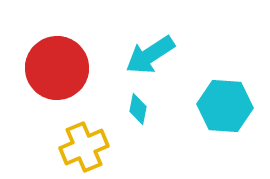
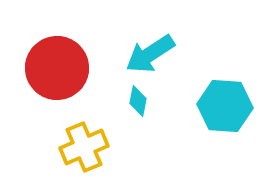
cyan arrow: moved 1 px up
cyan diamond: moved 8 px up
